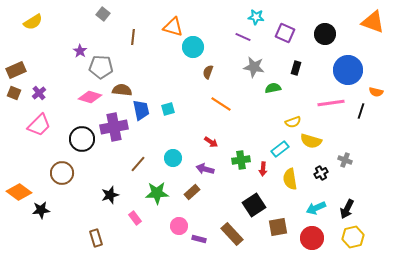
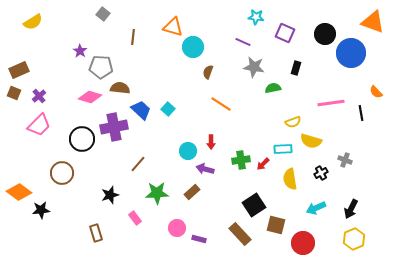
purple line at (243, 37): moved 5 px down
brown rectangle at (16, 70): moved 3 px right
blue circle at (348, 70): moved 3 px right, 17 px up
brown semicircle at (122, 90): moved 2 px left, 2 px up
orange semicircle at (376, 92): rotated 32 degrees clockwise
purple cross at (39, 93): moved 3 px down
cyan square at (168, 109): rotated 32 degrees counterclockwise
blue trapezoid at (141, 110): rotated 35 degrees counterclockwise
black line at (361, 111): moved 2 px down; rotated 28 degrees counterclockwise
red arrow at (211, 142): rotated 56 degrees clockwise
cyan rectangle at (280, 149): moved 3 px right; rotated 36 degrees clockwise
cyan circle at (173, 158): moved 15 px right, 7 px up
red arrow at (263, 169): moved 5 px up; rotated 40 degrees clockwise
black arrow at (347, 209): moved 4 px right
pink circle at (179, 226): moved 2 px left, 2 px down
brown square at (278, 227): moved 2 px left, 2 px up; rotated 24 degrees clockwise
brown rectangle at (232, 234): moved 8 px right
yellow hexagon at (353, 237): moved 1 px right, 2 px down; rotated 10 degrees counterclockwise
brown rectangle at (96, 238): moved 5 px up
red circle at (312, 238): moved 9 px left, 5 px down
